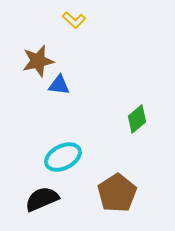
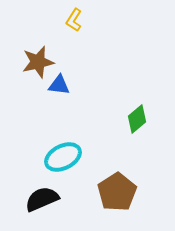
yellow L-shape: rotated 80 degrees clockwise
brown star: moved 1 px down
brown pentagon: moved 1 px up
